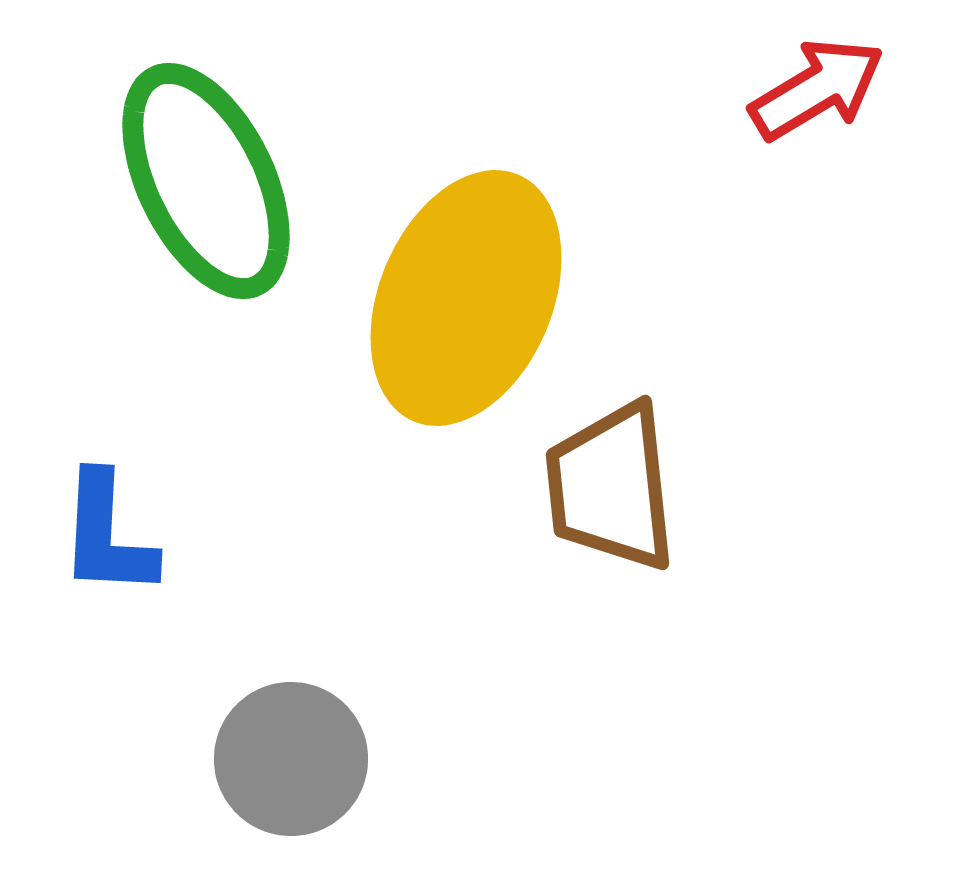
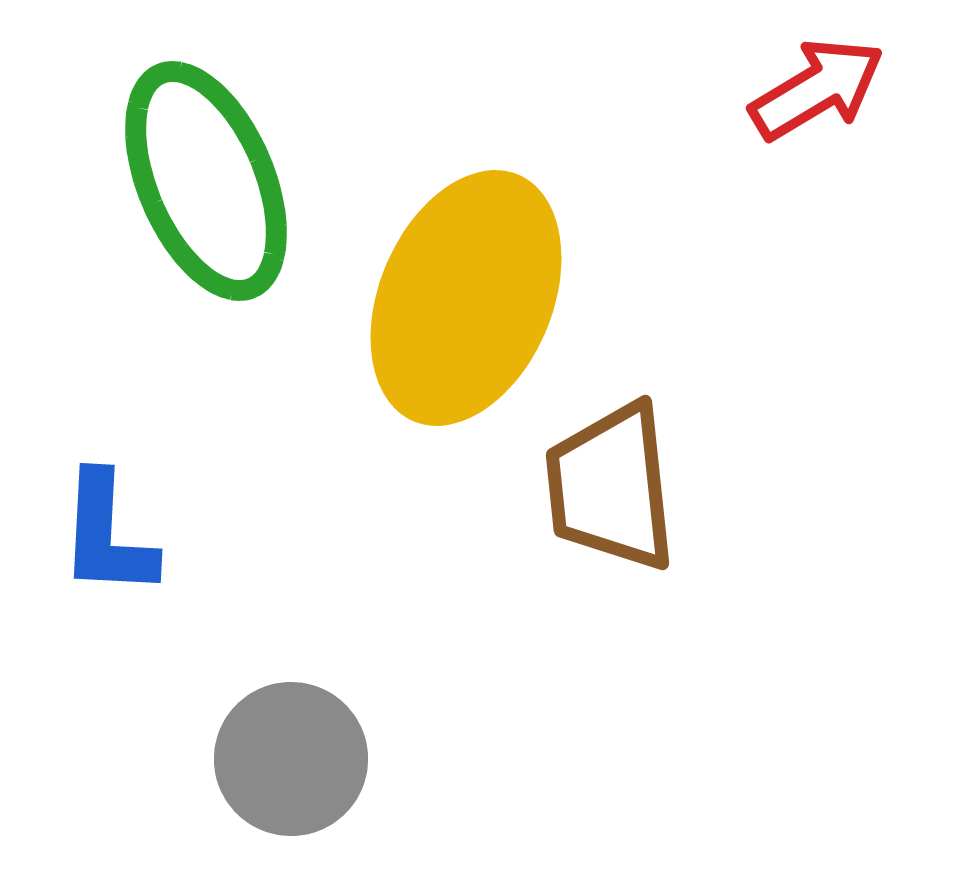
green ellipse: rotated 3 degrees clockwise
